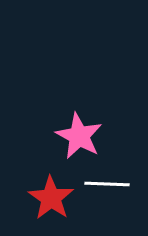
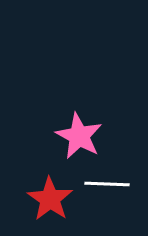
red star: moved 1 px left, 1 px down
